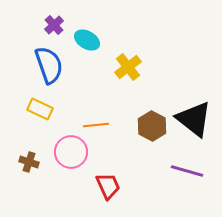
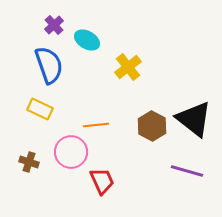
red trapezoid: moved 6 px left, 5 px up
